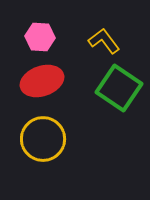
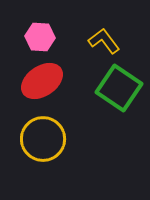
red ellipse: rotated 15 degrees counterclockwise
